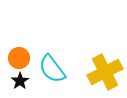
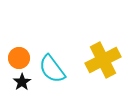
yellow cross: moved 2 px left, 12 px up
black star: moved 2 px right, 1 px down
